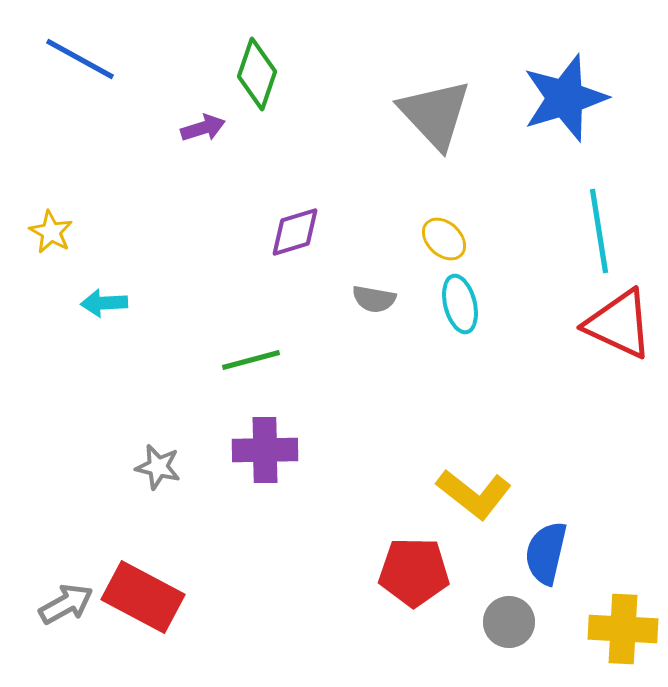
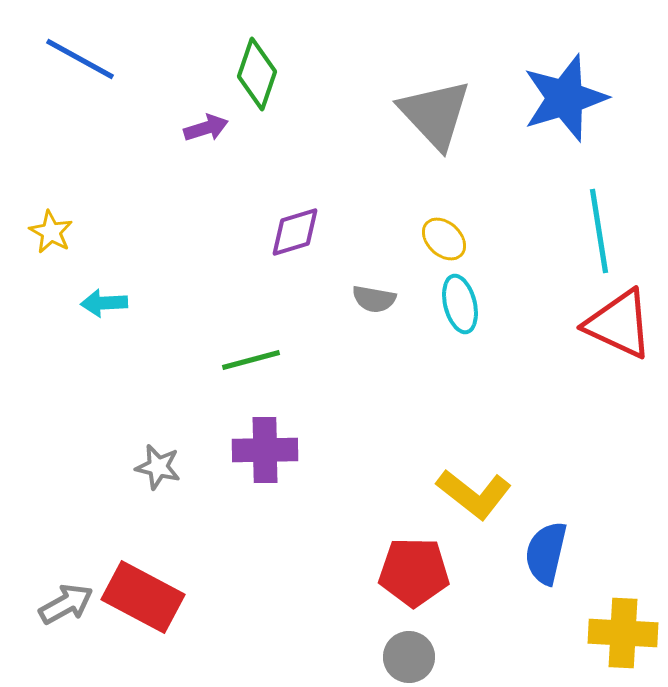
purple arrow: moved 3 px right
gray circle: moved 100 px left, 35 px down
yellow cross: moved 4 px down
